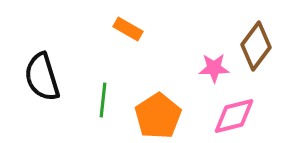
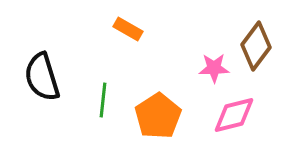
pink diamond: moved 1 px up
